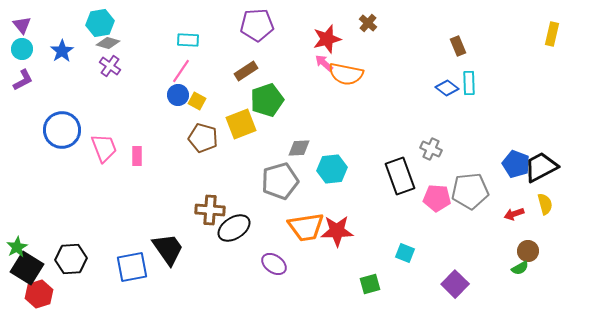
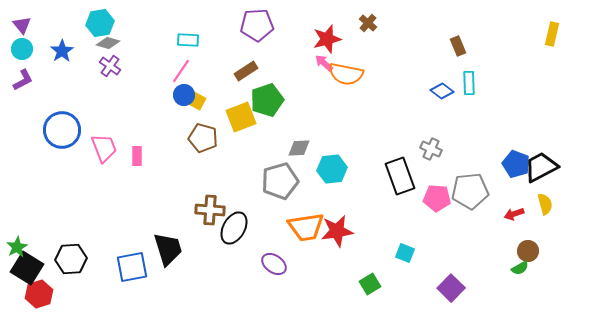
blue diamond at (447, 88): moved 5 px left, 3 px down
blue circle at (178, 95): moved 6 px right
yellow square at (241, 124): moved 7 px up
black ellipse at (234, 228): rotated 28 degrees counterclockwise
red star at (337, 231): rotated 8 degrees counterclockwise
black trapezoid at (168, 249): rotated 18 degrees clockwise
green square at (370, 284): rotated 15 degrees counterclockwise
purple square at (455, 284): moved 4 px left, 4 px down
